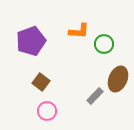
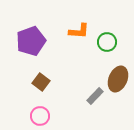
green circle: moved 3 px right, 2 px up
pink circle: moved 7 px left, 5 px down
